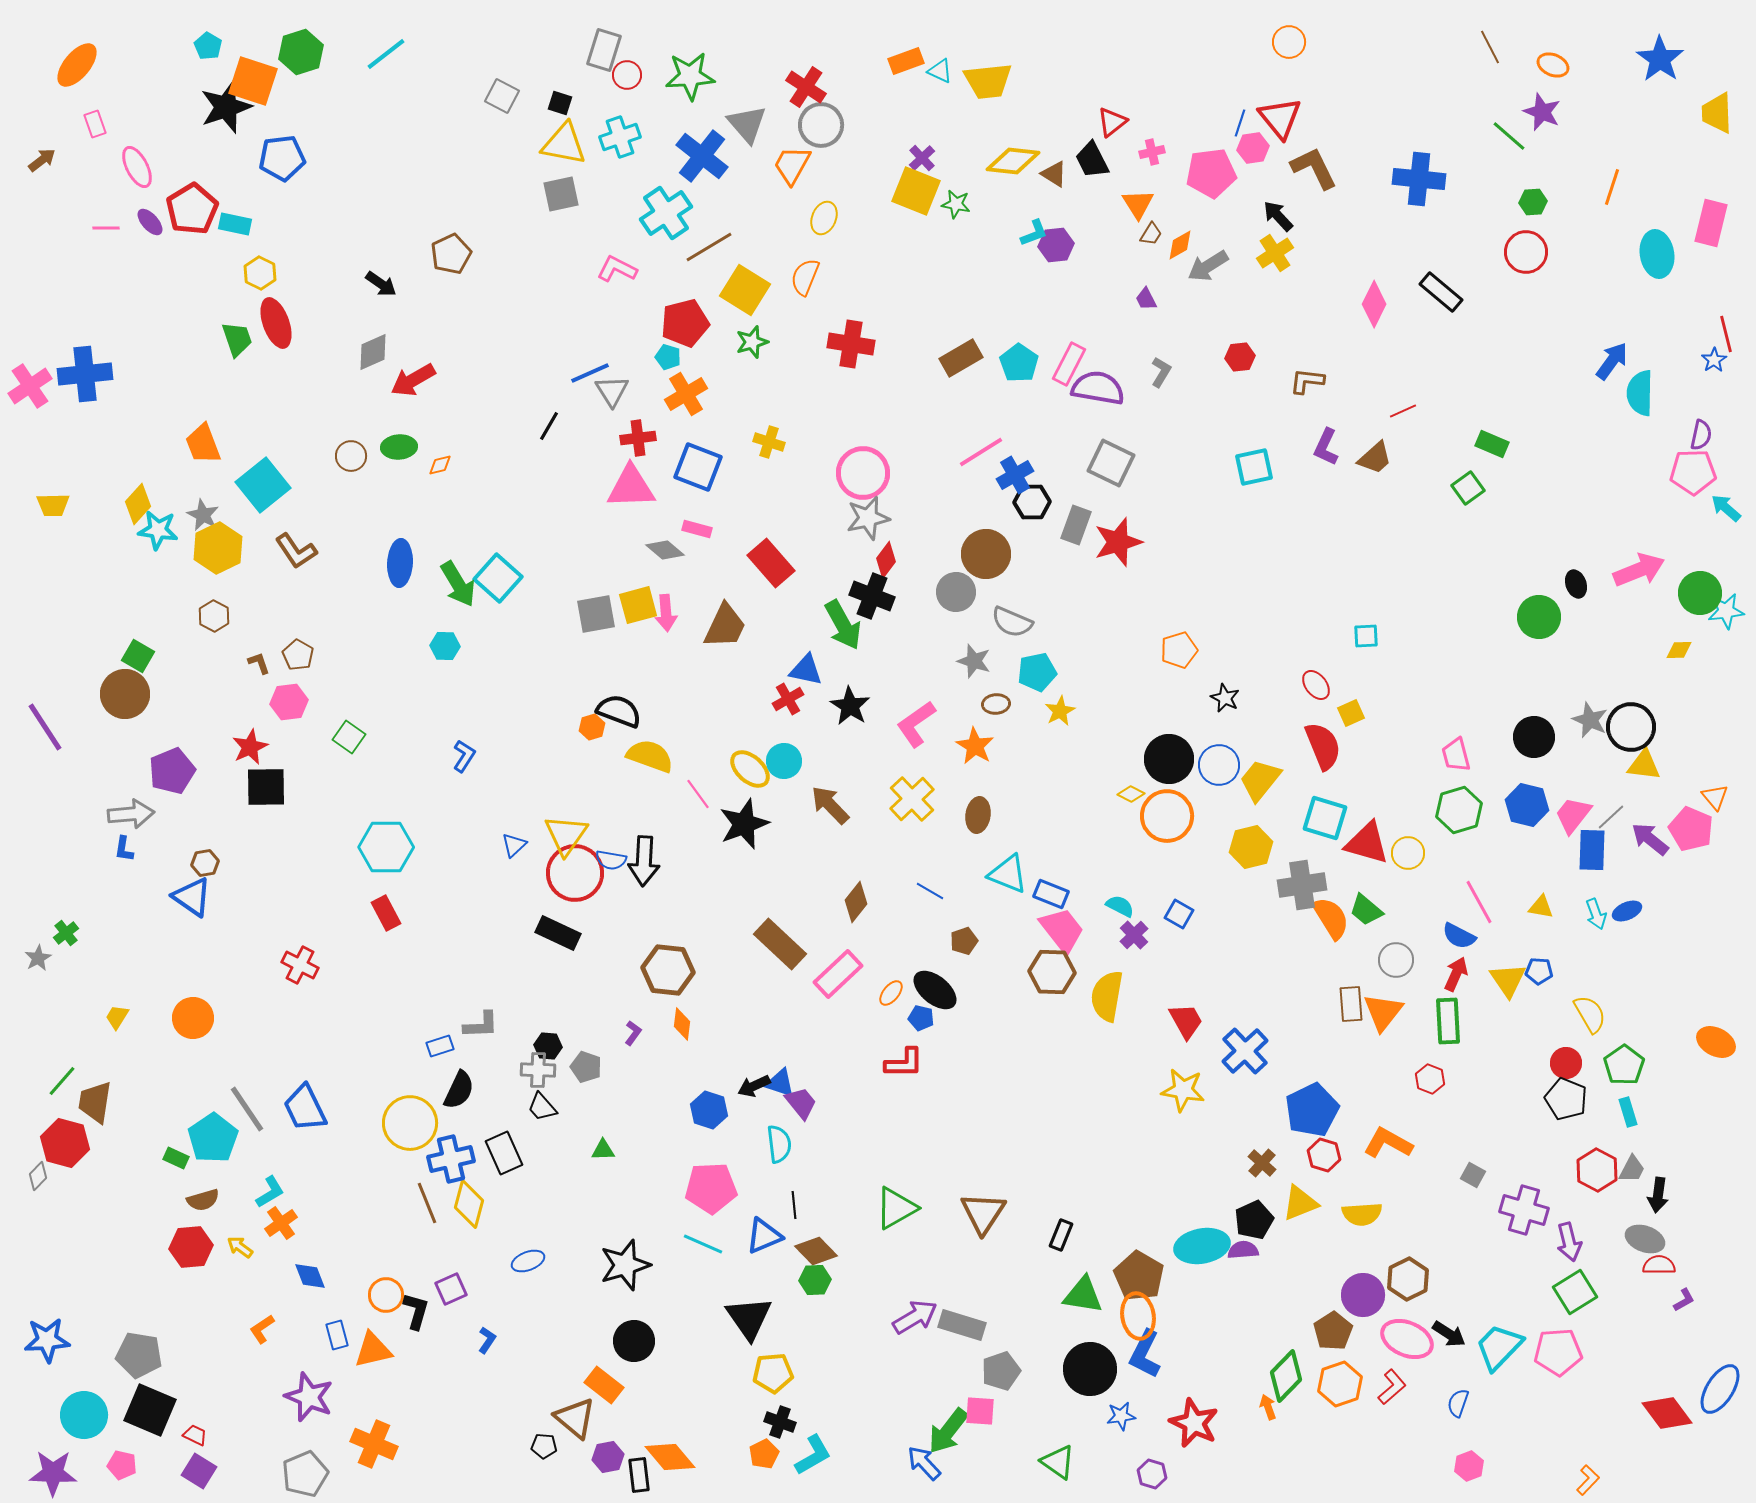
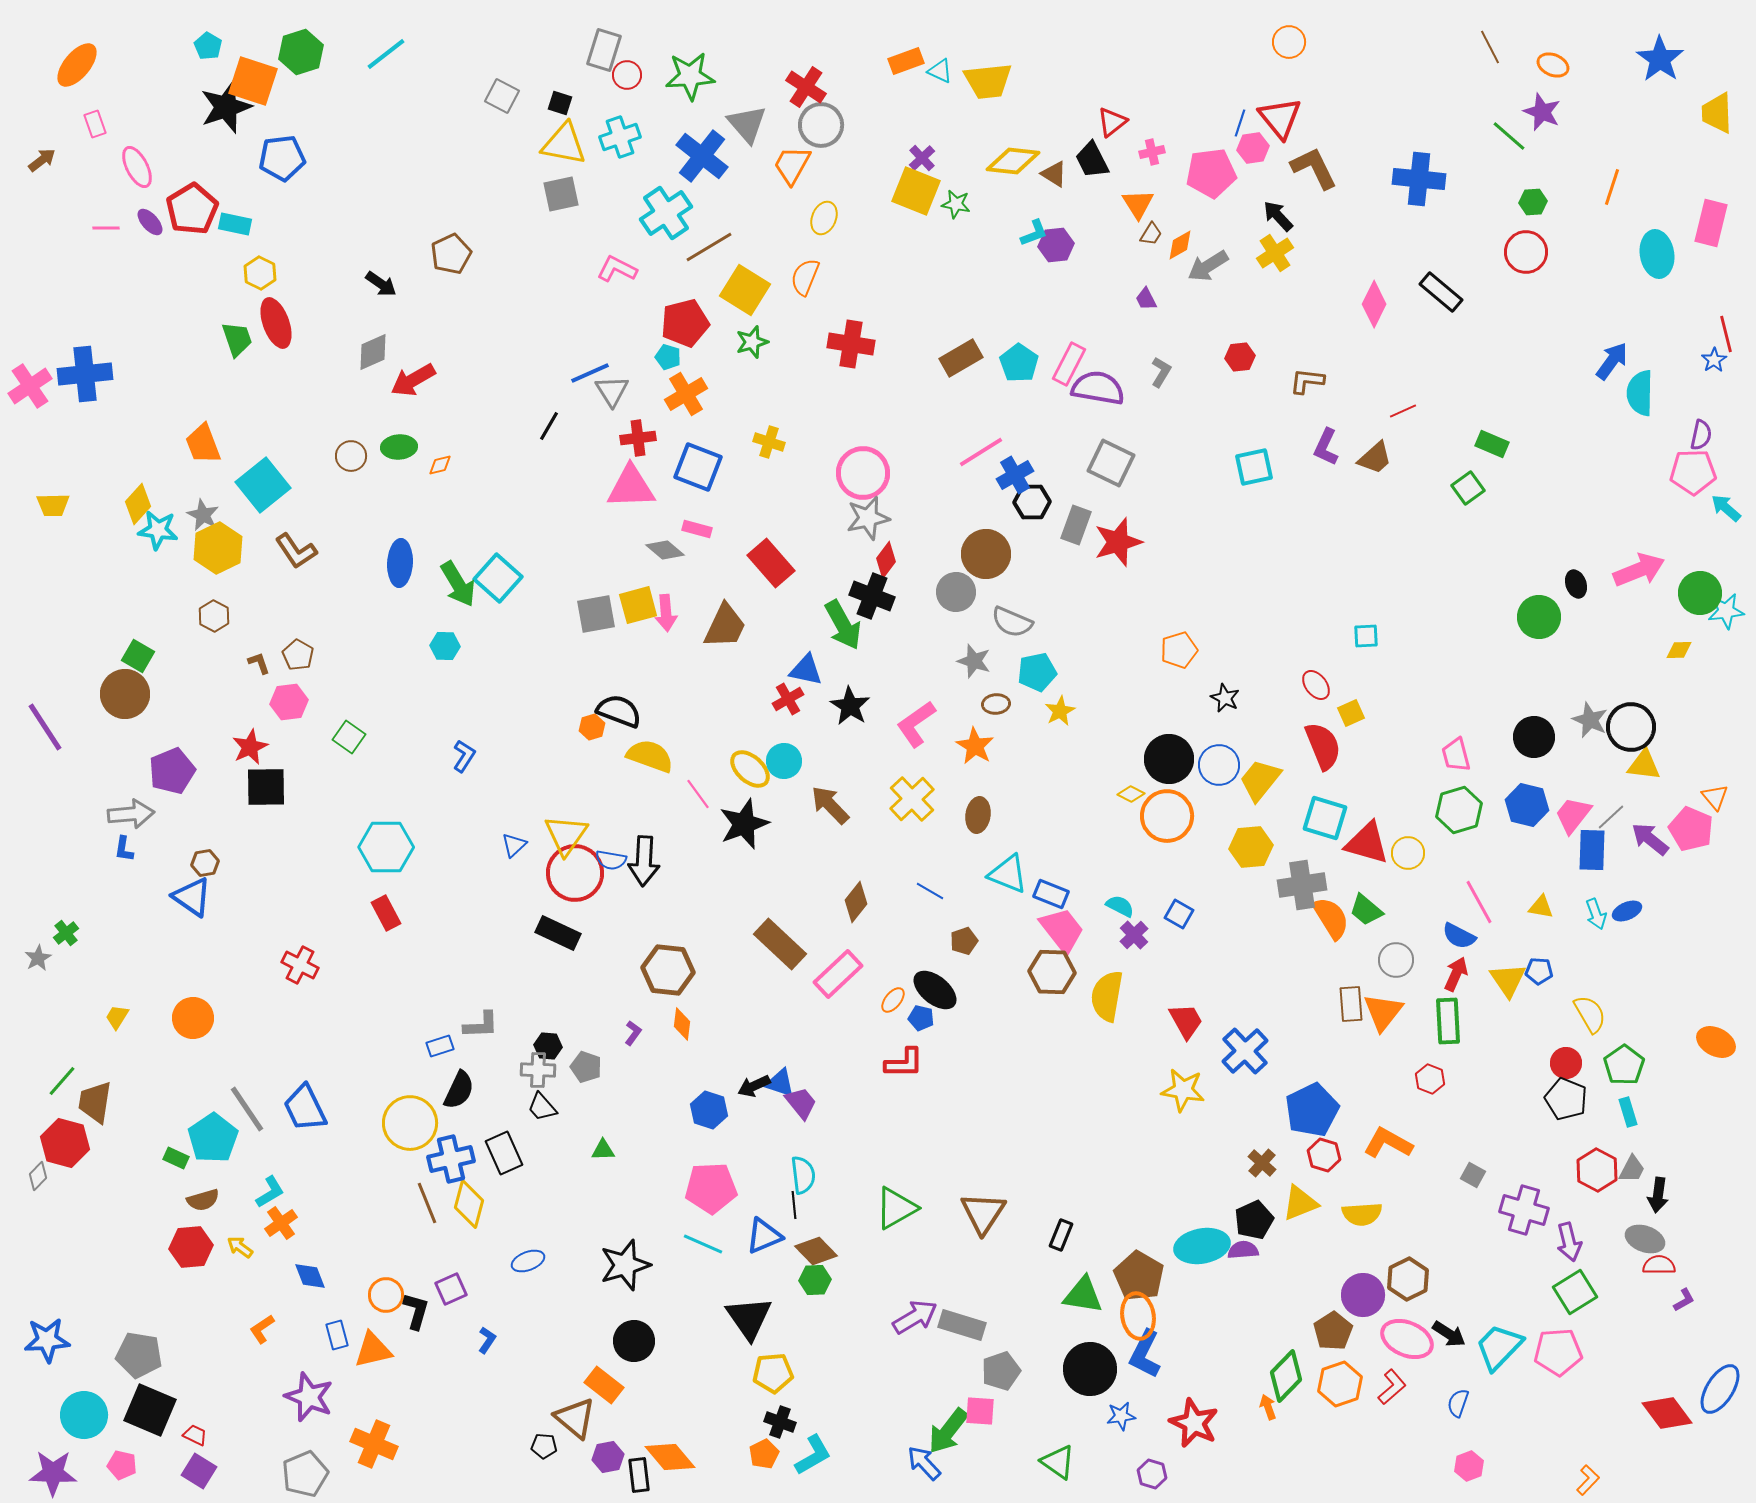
yellow hexagon at (1251, 847): rotated 9 degrees clockwise
orange ellipse at (891, 993): moved 2 px right, 7 px down
cyan semicircle at (779, 1144): moved 24 px right, 31 px down
